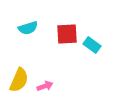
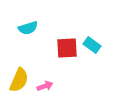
red square: moved 14 px down
